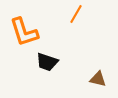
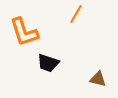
black trapezoid: moved 1 px right, 1 px down
